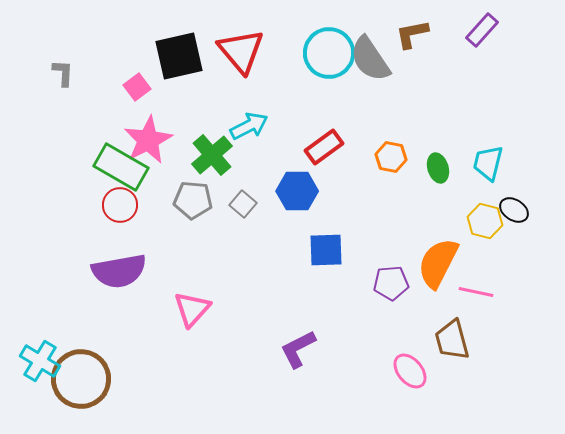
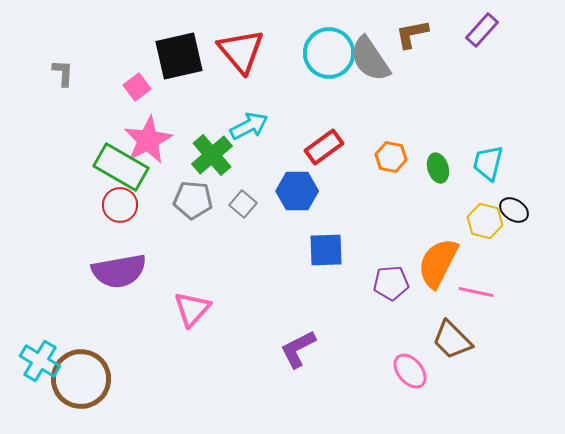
brown trapezoid: rotated 30 degrees counterclockwise
